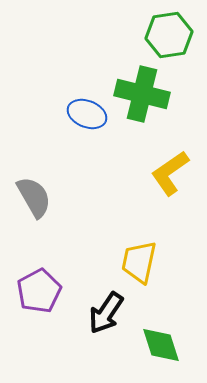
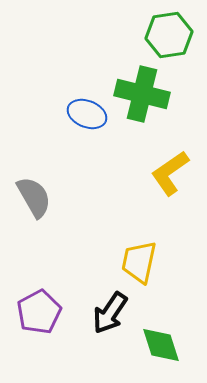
purple pentagon: moved 21 px down
black arrow: moved 4 px right
